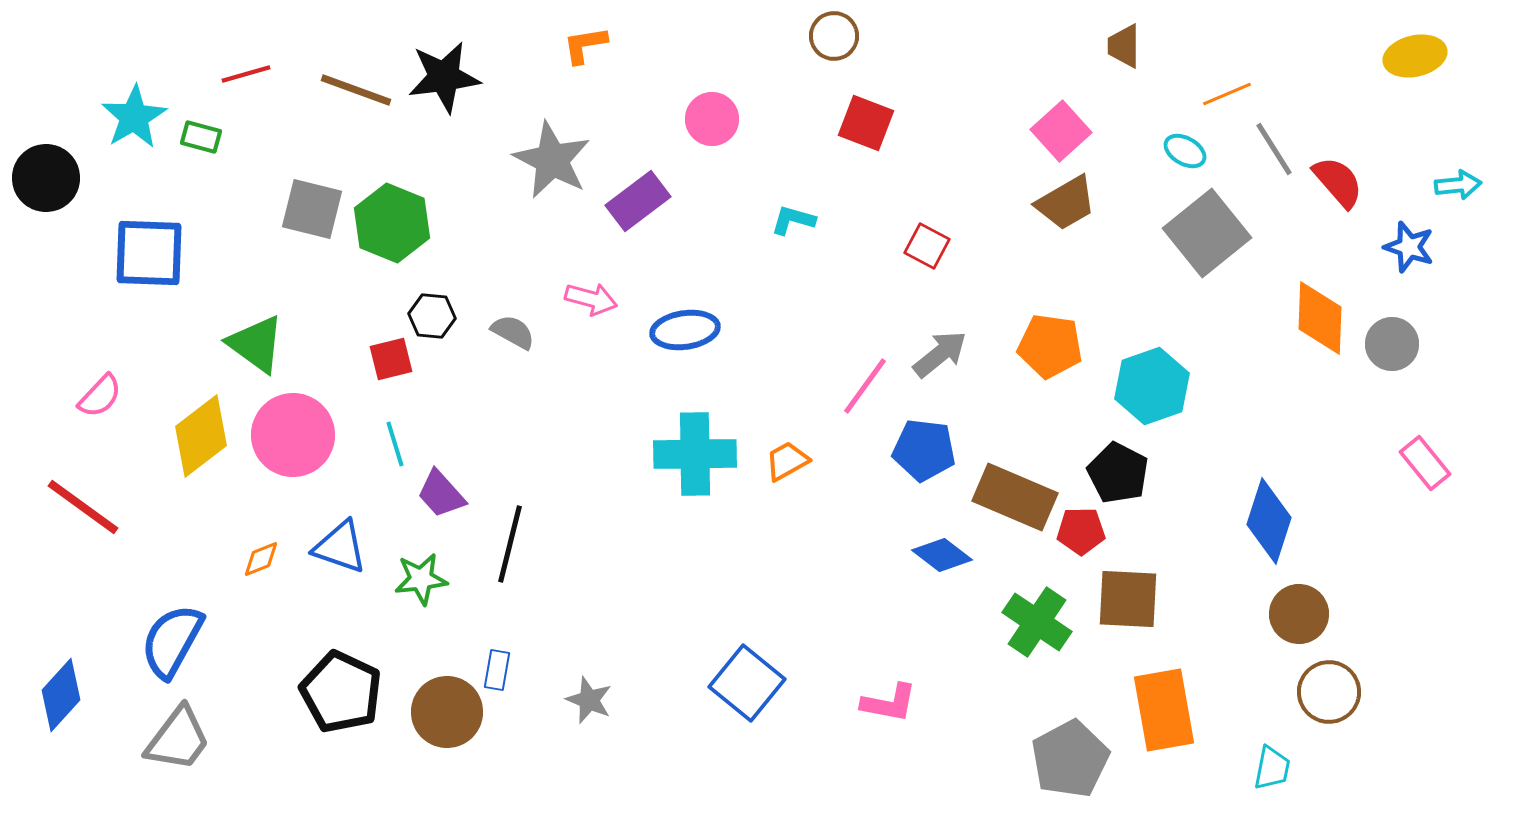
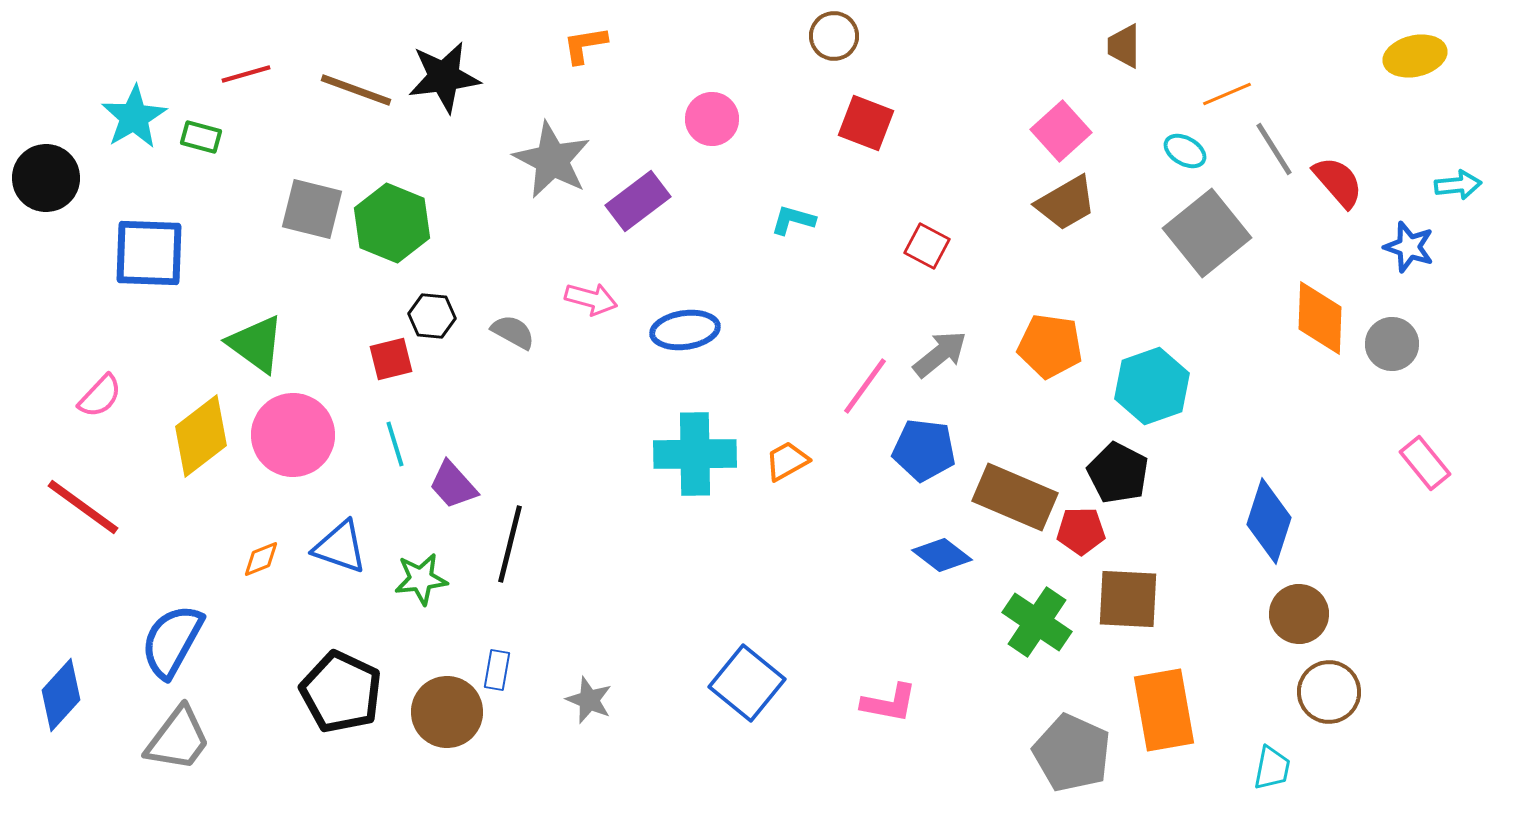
purple trapezoid at (441, 494): moved 12 px right, 9 px up
gray pentagon at (1070, 759): moved 2 px right, 6 px up; rotated 20 degrees counterclockwise
